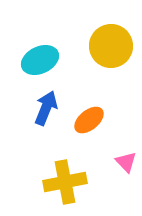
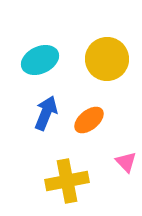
yellow circle: moved 4 px left, 13 px down
blue arrow: moved 5 px down
yellow cross: moved 2 px right, 1 px up
